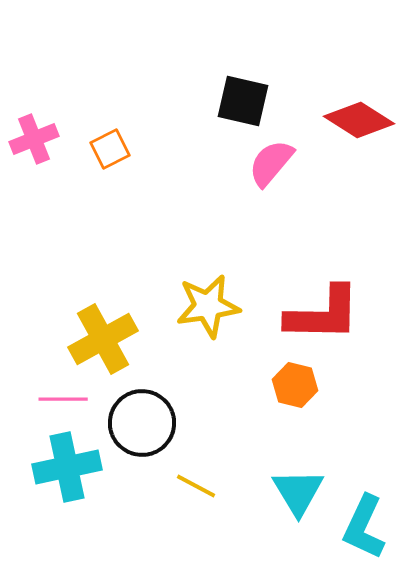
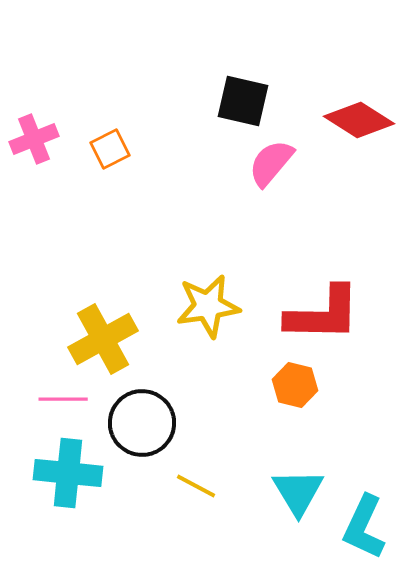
cyan cross: moved 1 px right, 6 px down; rotated 18 degrees clockwise
